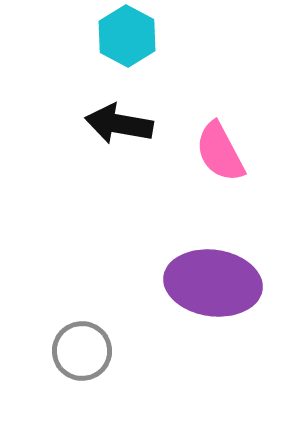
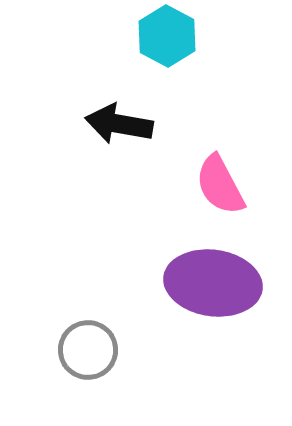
cyan hexagon: moved 40 px right
pink semicircle: moved 33 px down
gray circle: moved 6 px right, 1 px up
